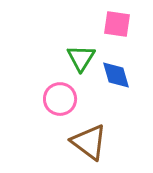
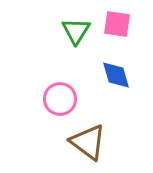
green triangle: moved 5 px left, 27 px up
brown triangle: moved 1 px left
